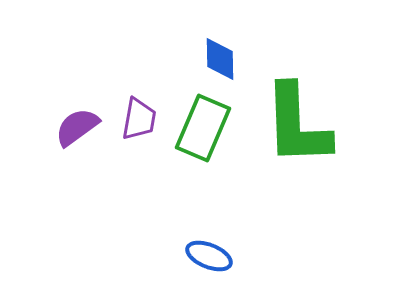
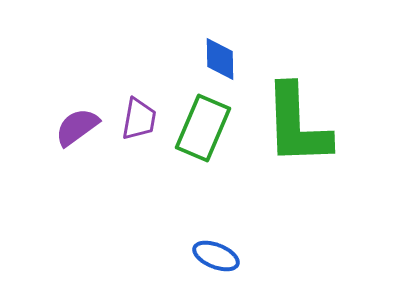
blue ellipse: moved 7 px right
